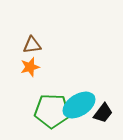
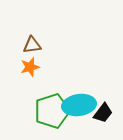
cyan ellipse: rotated 24 degrees clockwise
green pentagon: rotated 20 degrees counterclockwise
